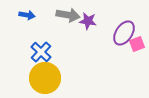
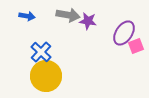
blue arrow: moved 1 px down
pink square: moved 1 px left, 2 px down
yellow circle: moved 1 px right, 2 px up
